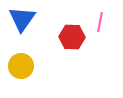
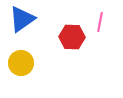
blue triangle: rotated 20 degrees clockwise
yellow circle: moved 3 px up
